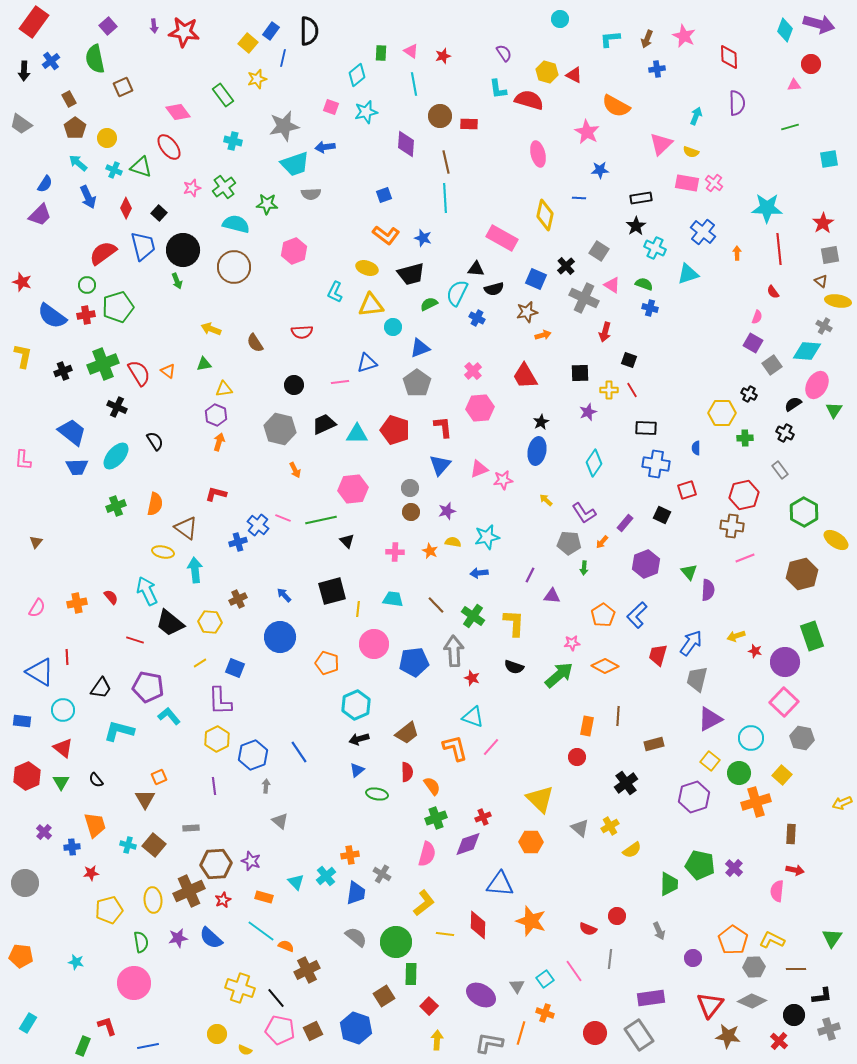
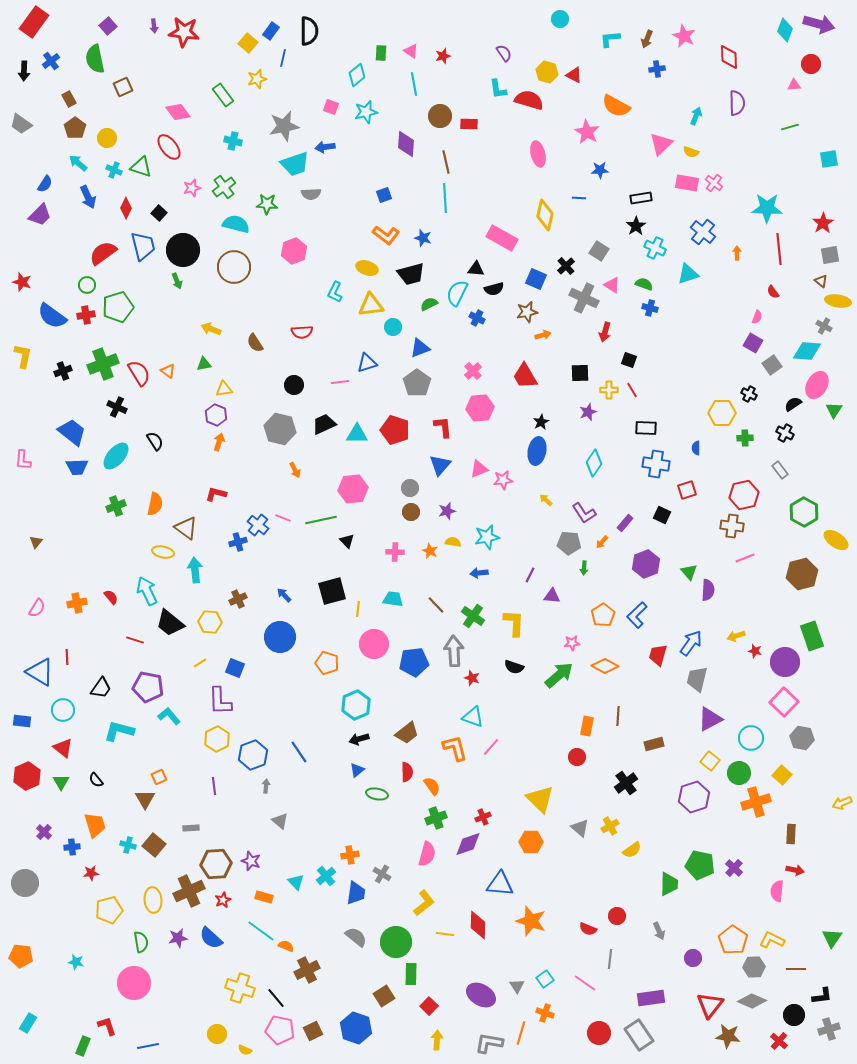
pink line at (574, 971): moved 11 px right, 12 px down; rotated 20 degrees counterclockwise
red circle at (595, 1033): moved 4 px right
